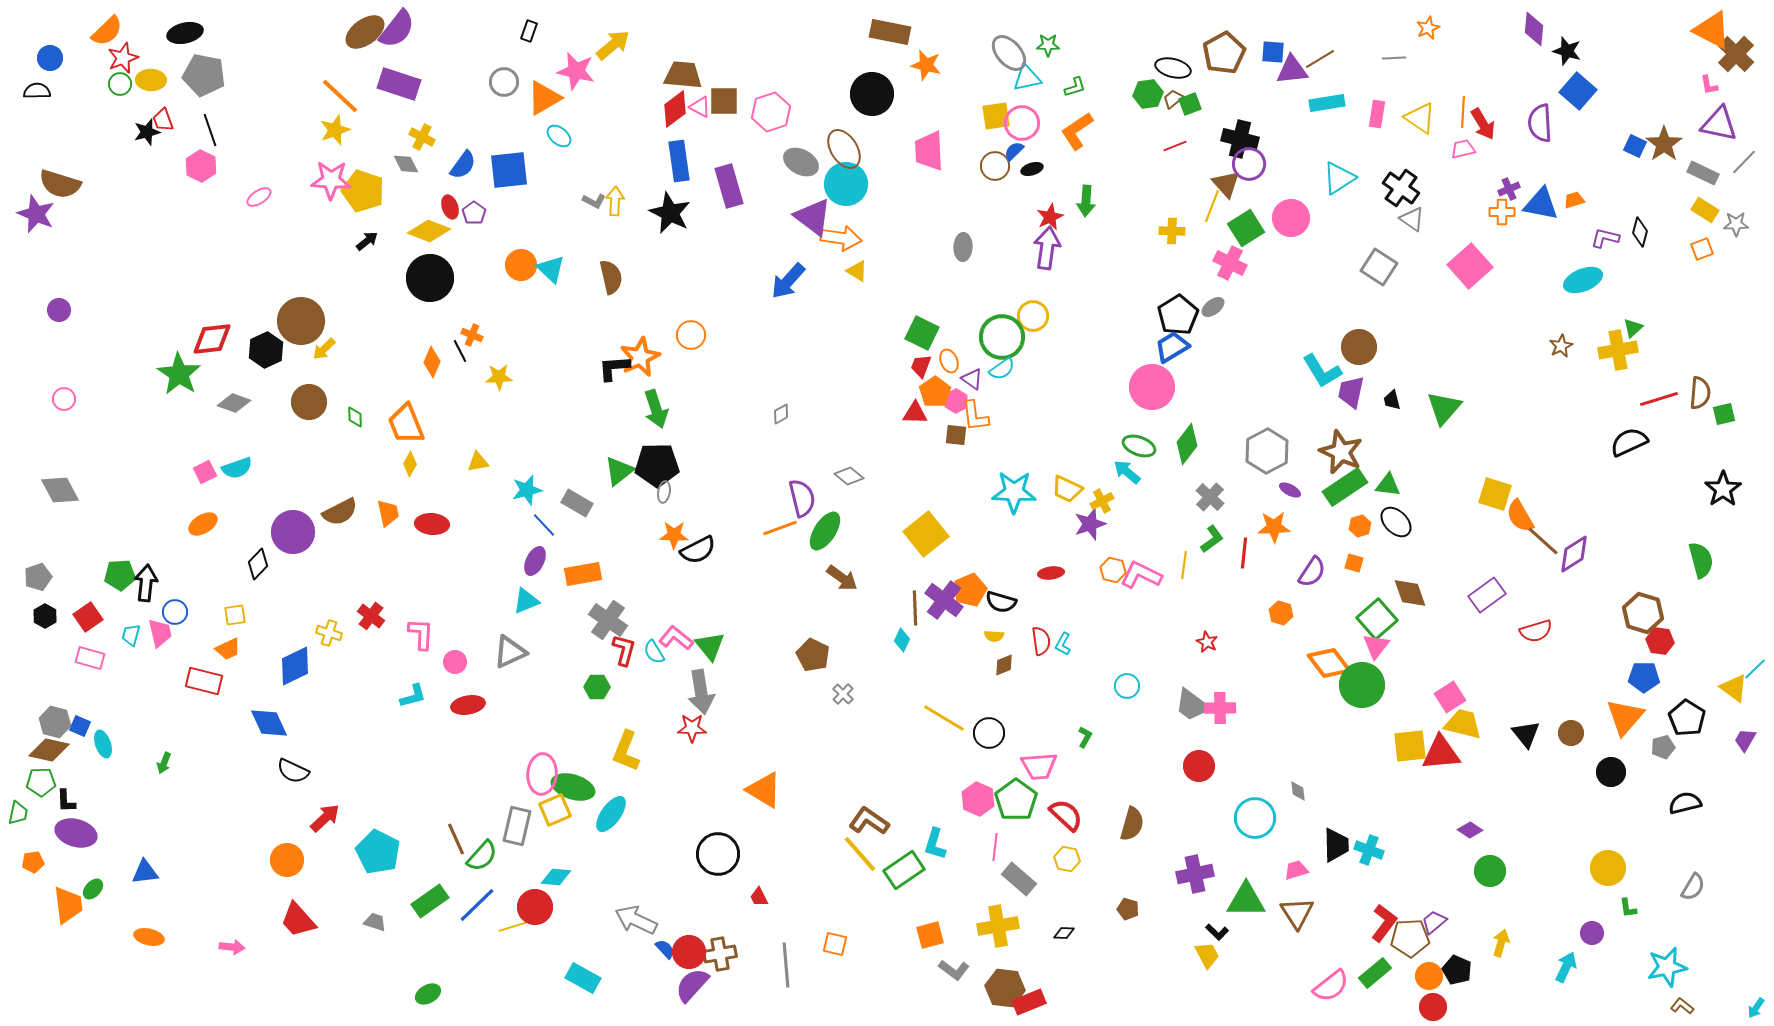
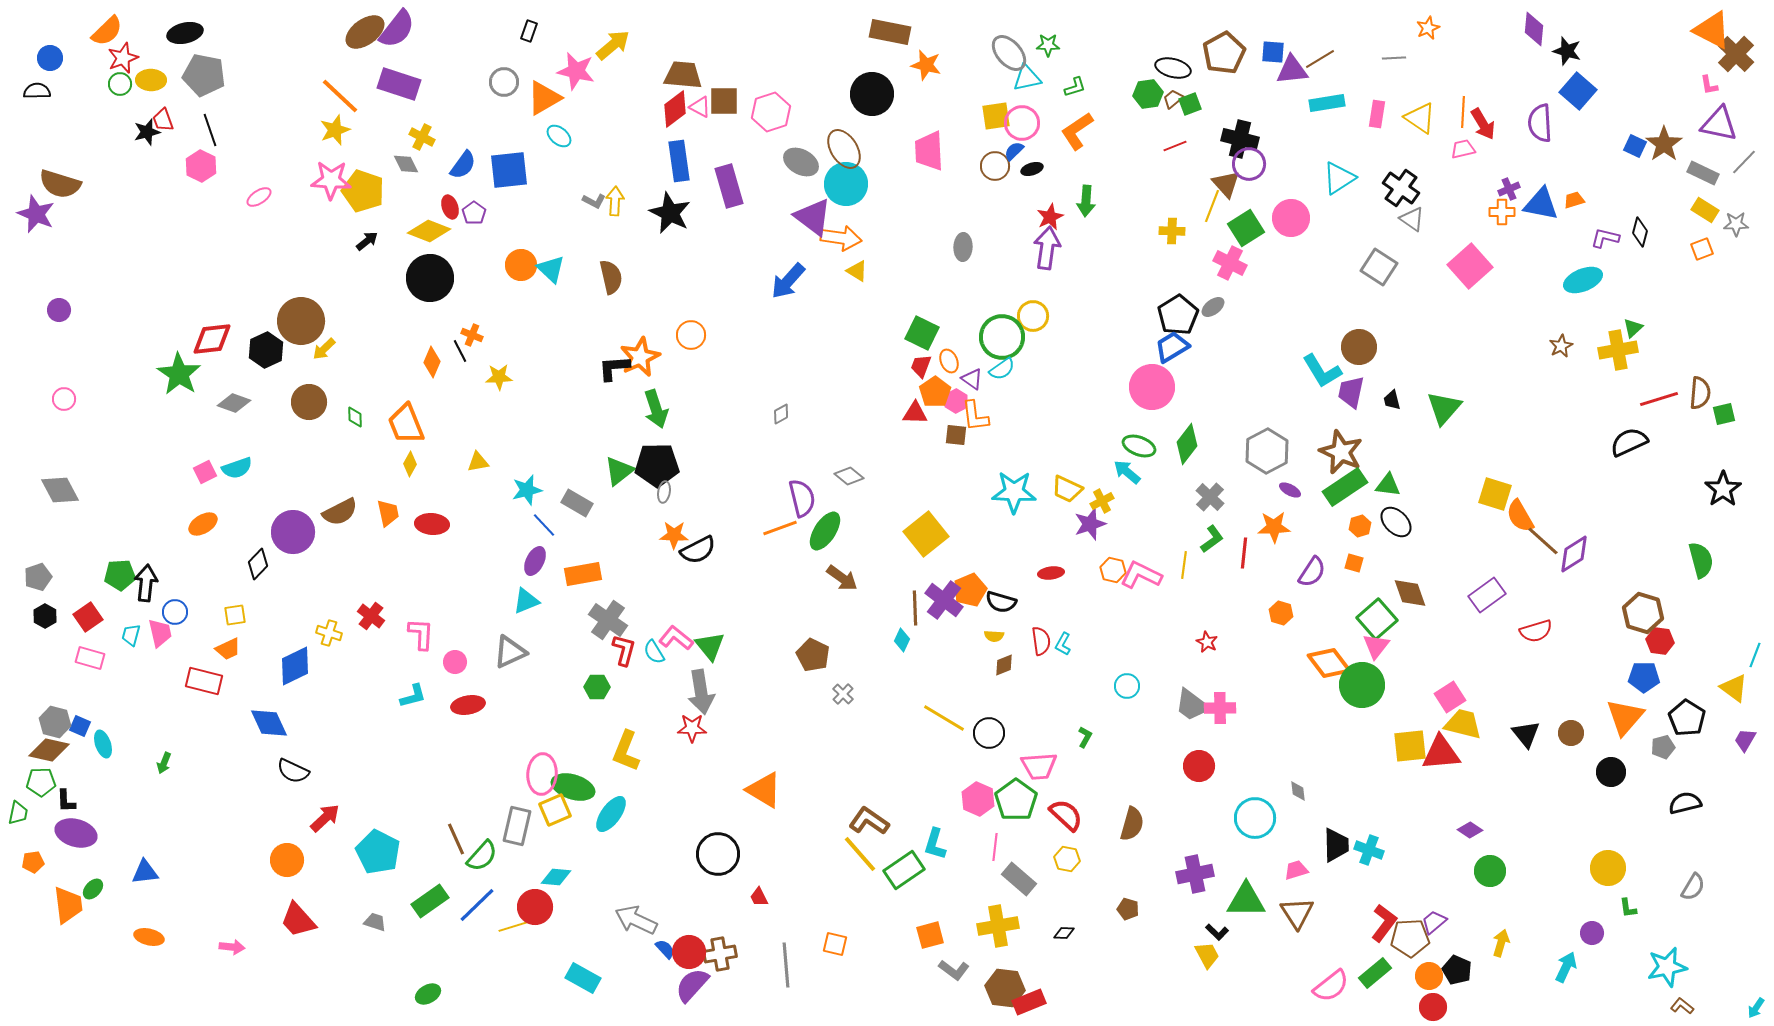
cyan line at (1755, 669): moved 14 px up; rotated 25 degrees counterclockwise
